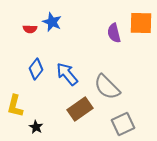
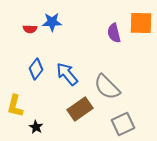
blue star: rotated 24 degrees counterclockwise
